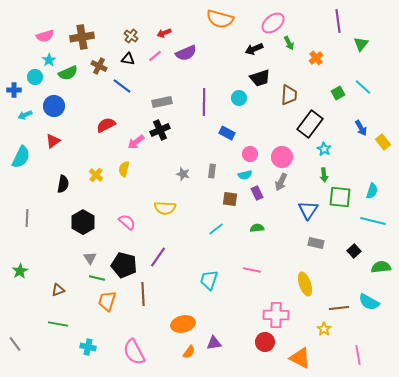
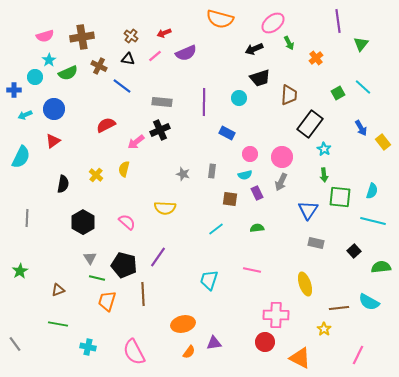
gray rectangle at (162, 102): rotated 18 degrees clockwise
blue circle at (54, 106): moved 3 px down
pink line at (358, 355): rotated 36 degrees clockwise
